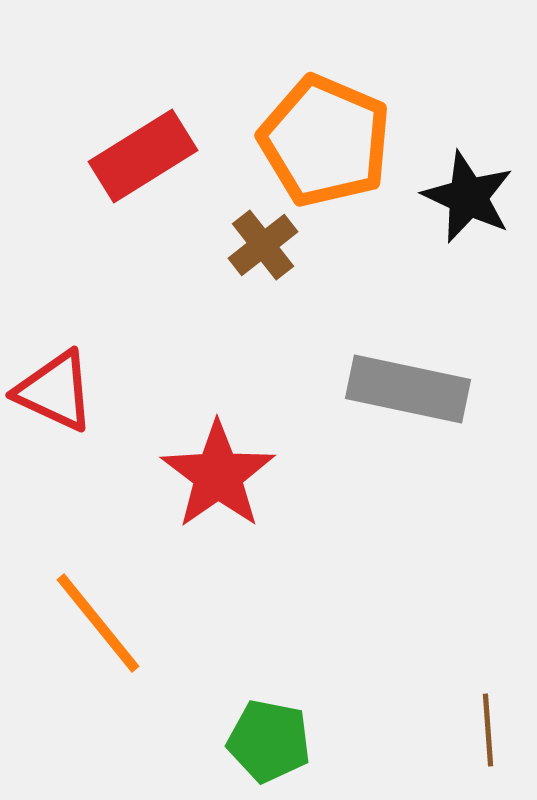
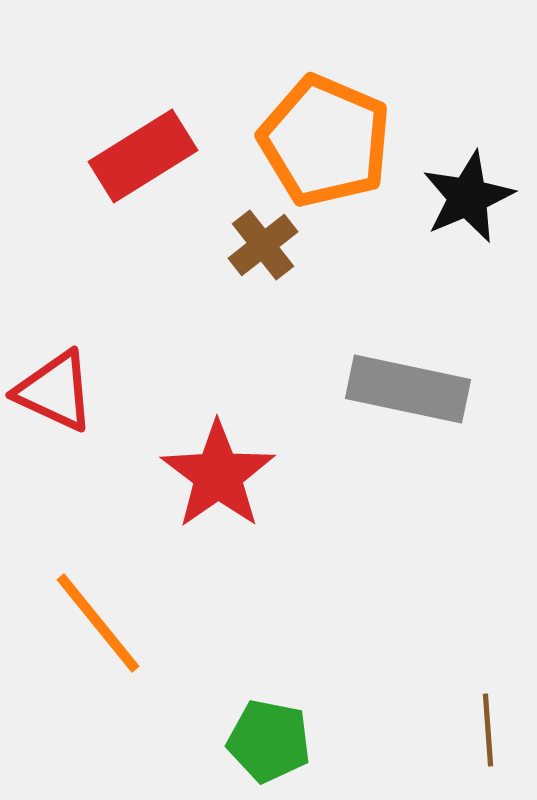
black star: rotated 24 degrees clockwise
